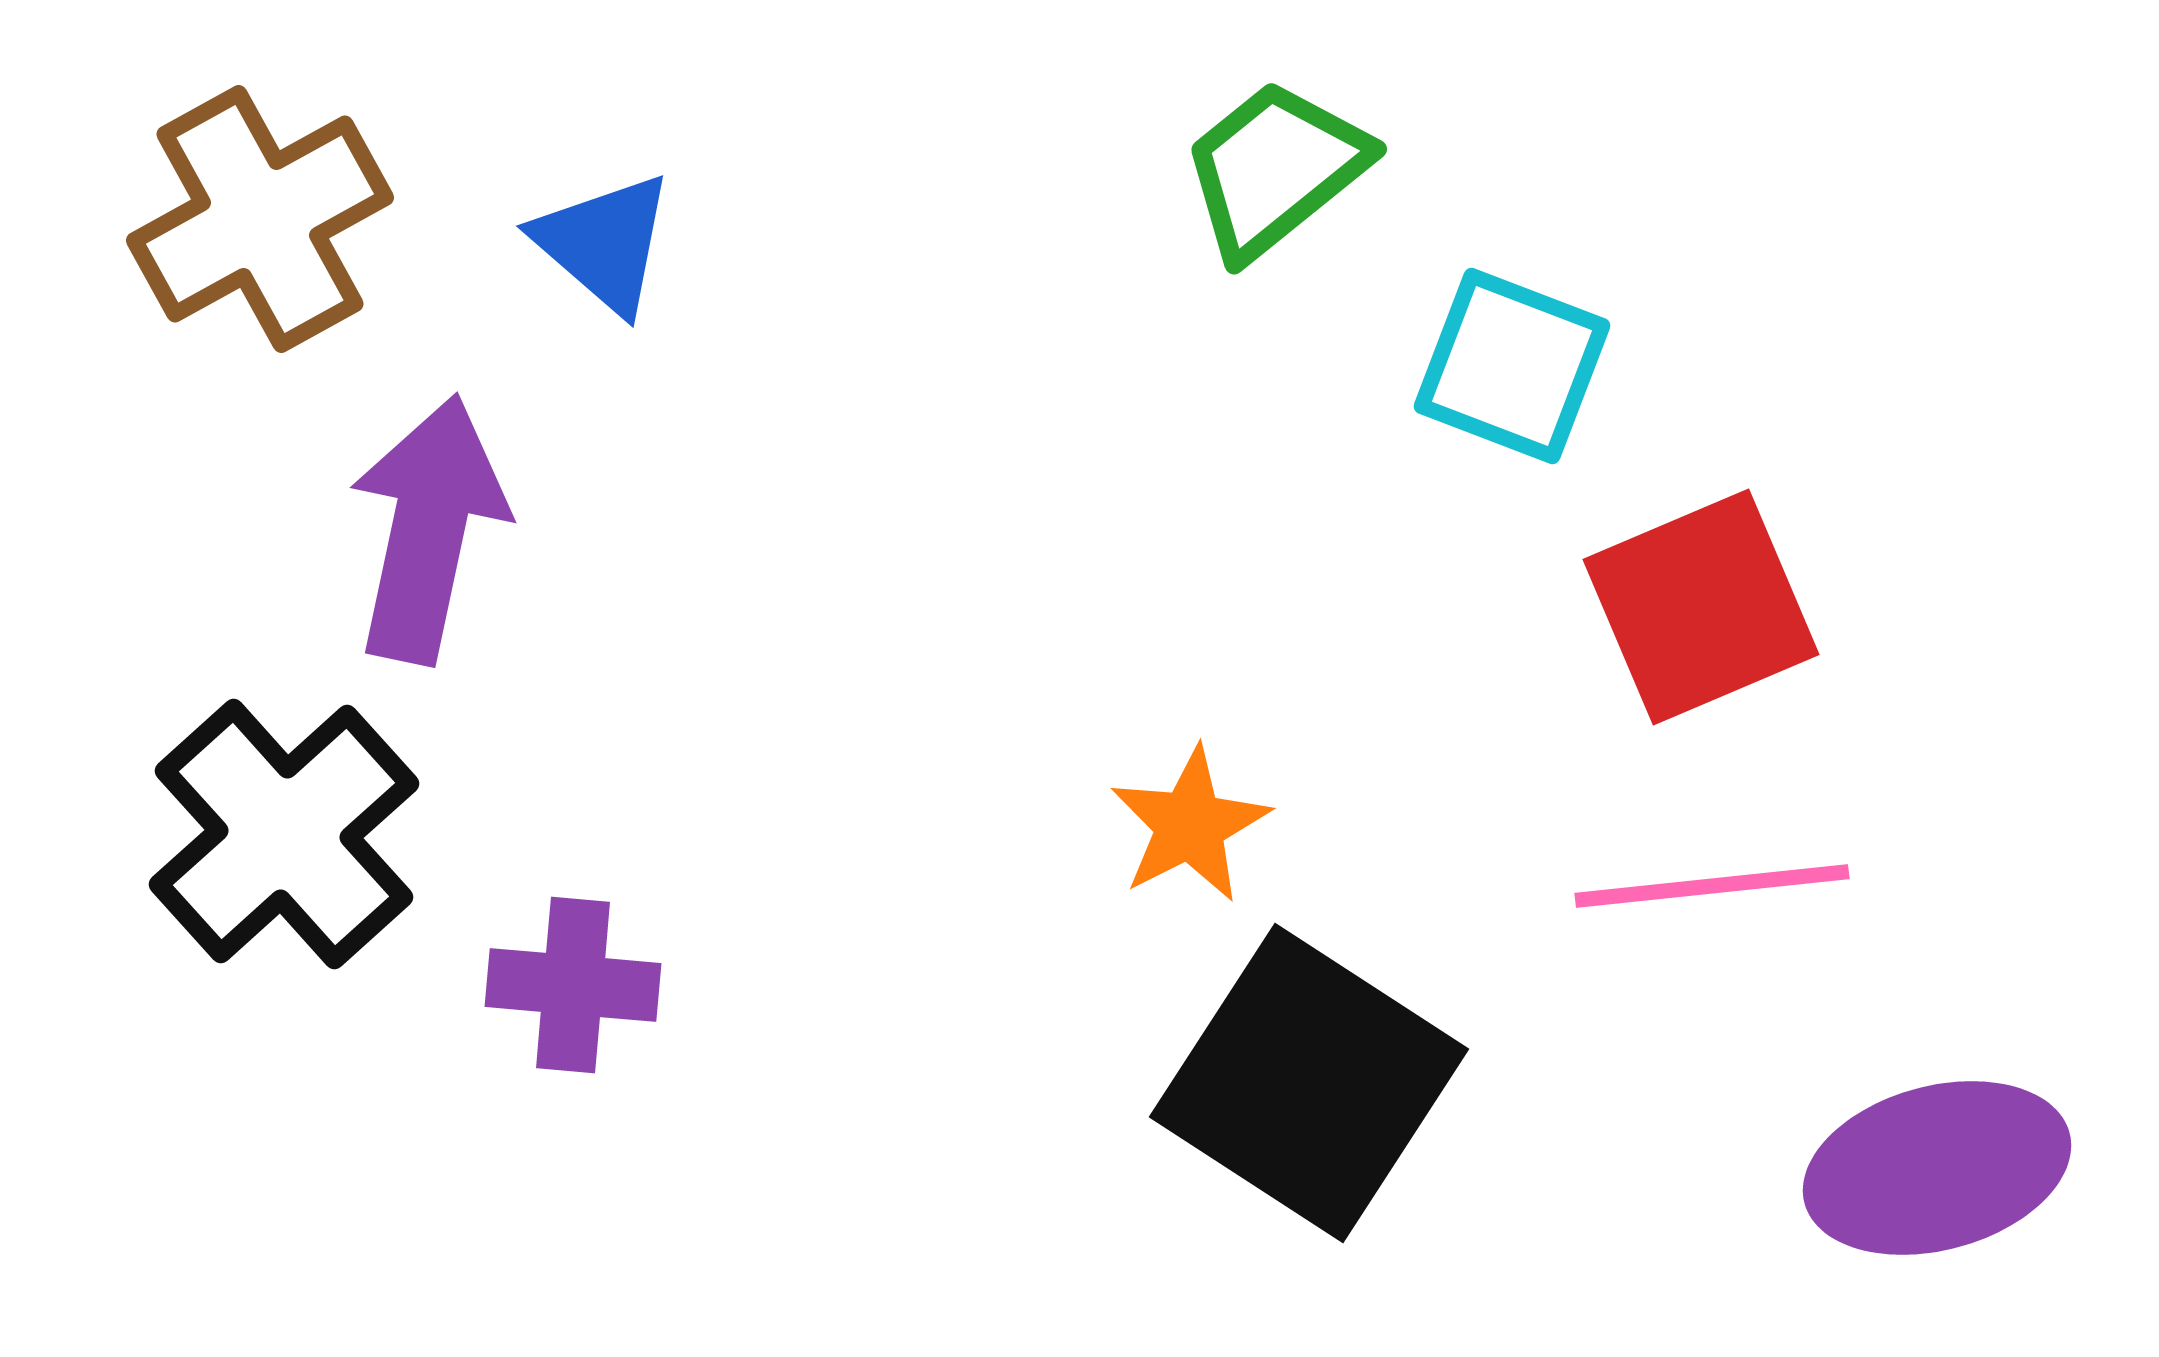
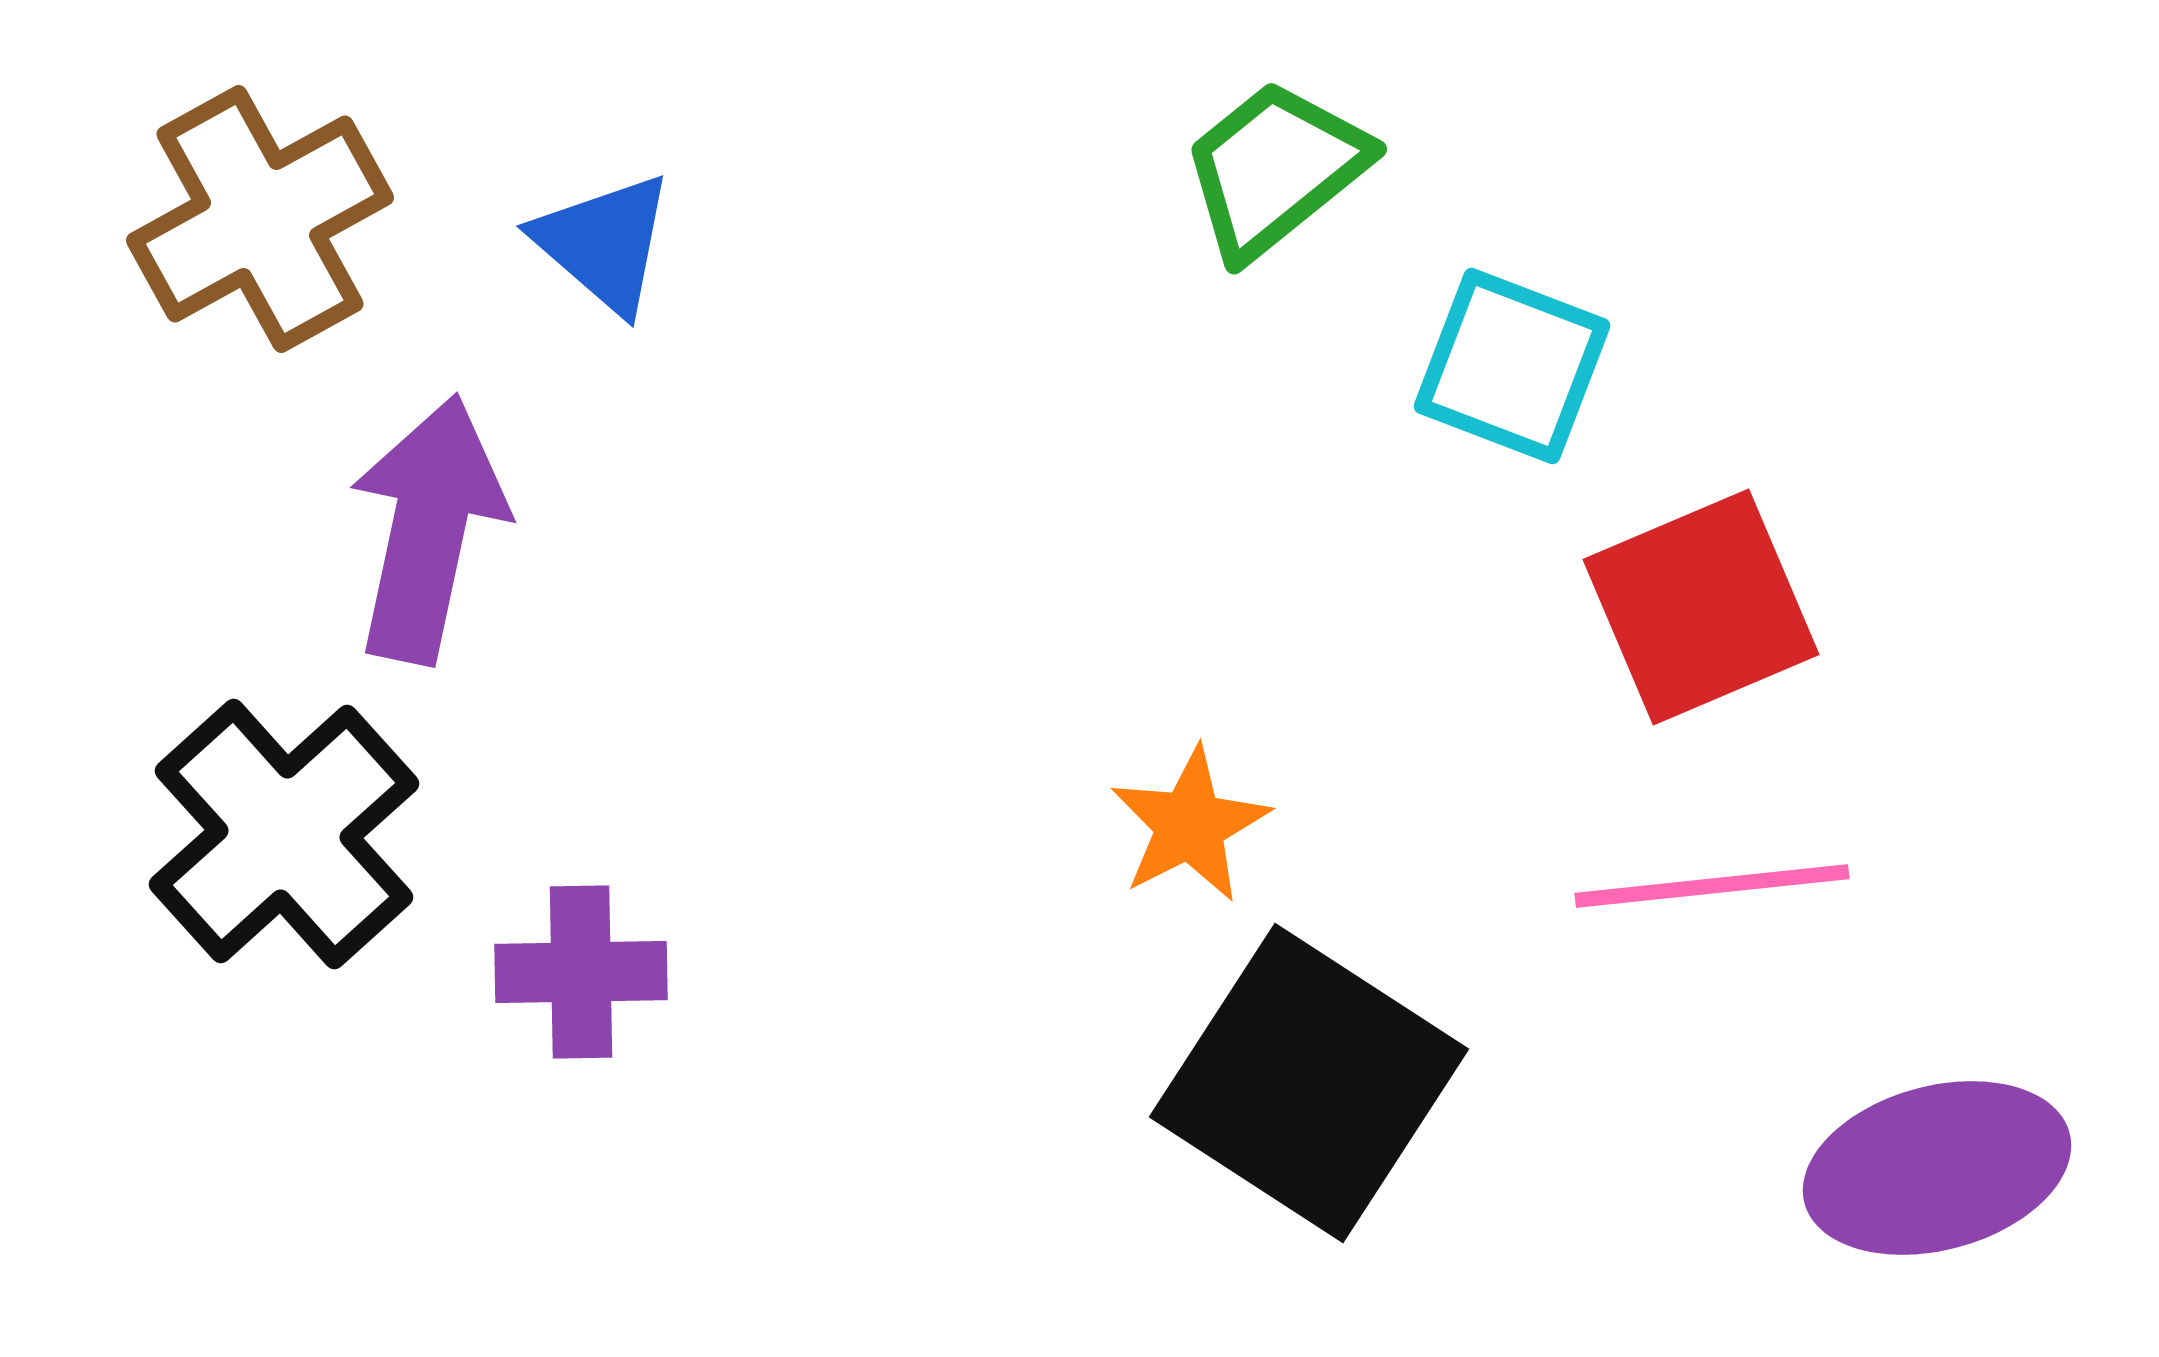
purple cross: moved 8 px right, 13 px up; rotated 6 degrees counterclockwise
